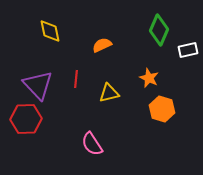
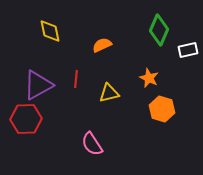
purple triangle: rotated 44 degrees clockwise
